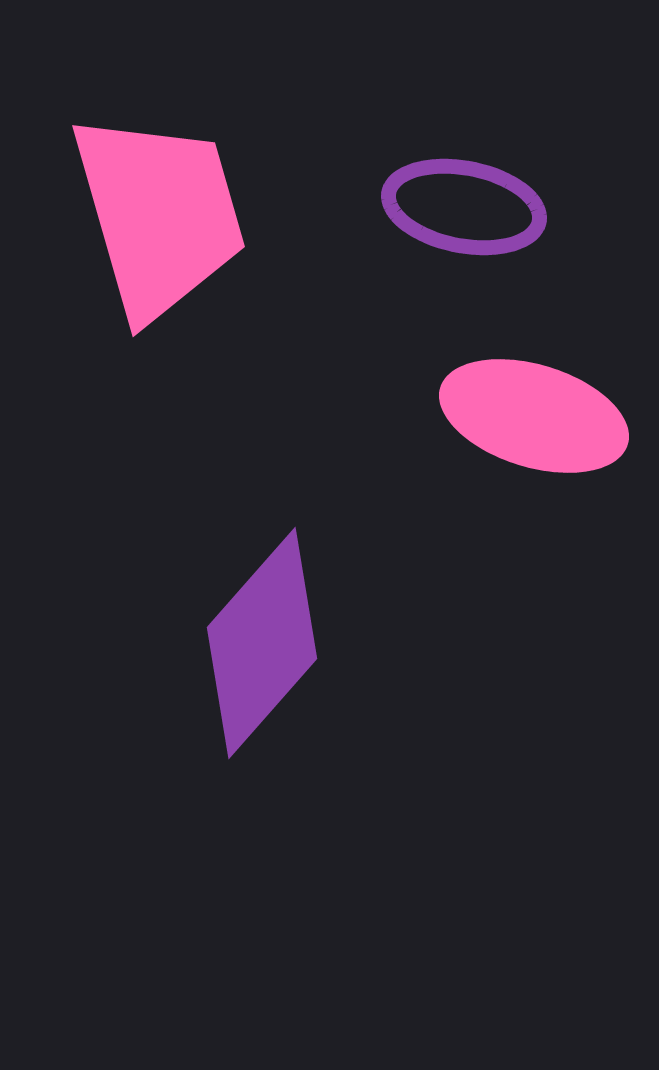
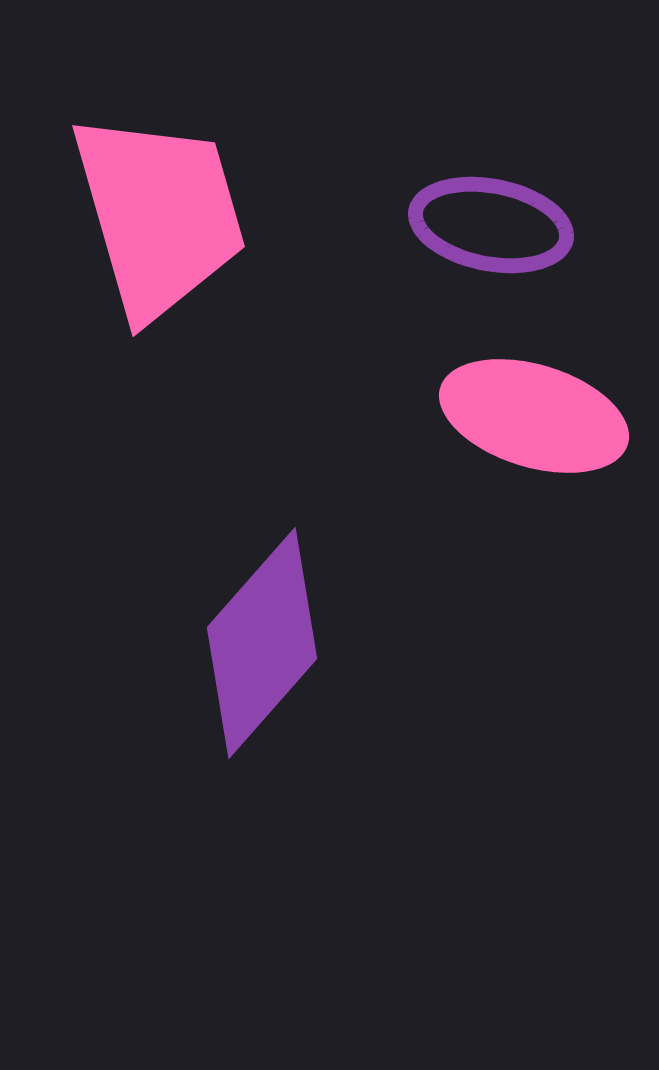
purple ellipse: moved 27 px right, 18 px down
